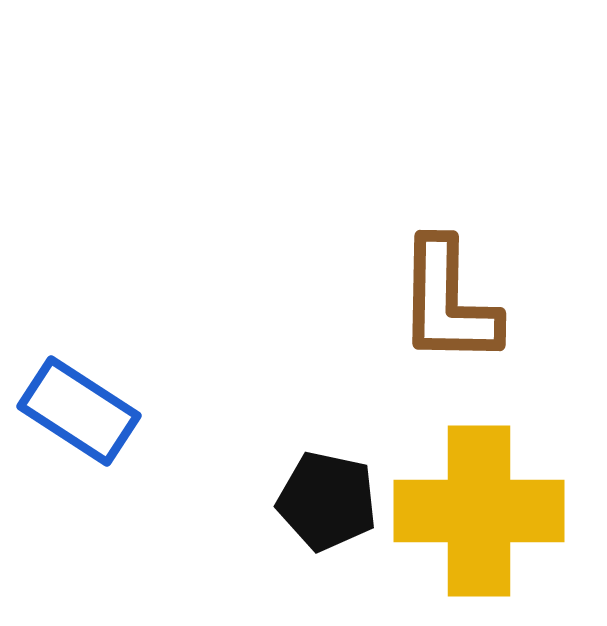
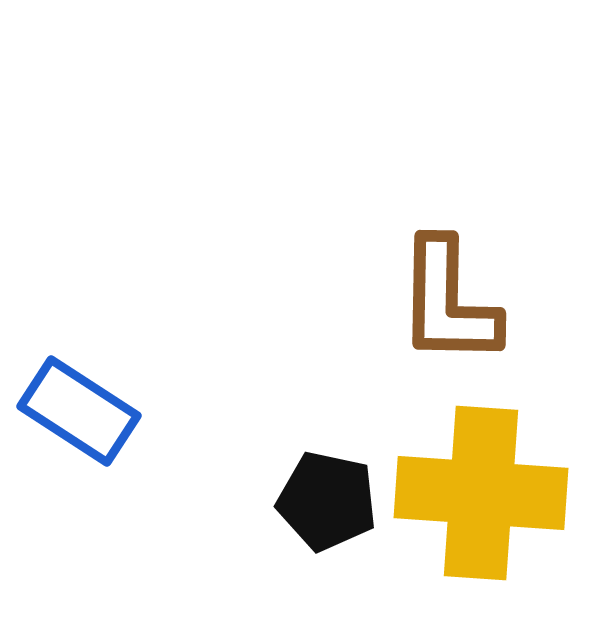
yellow cross: moved 2 px right, 18 px up; rotated 4 degrees clockwise
